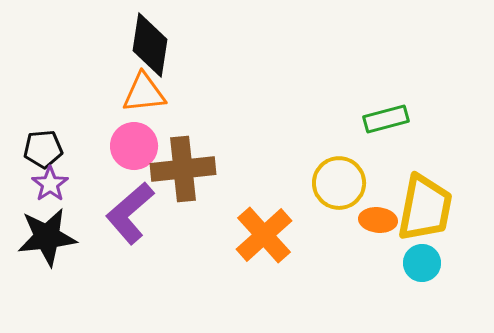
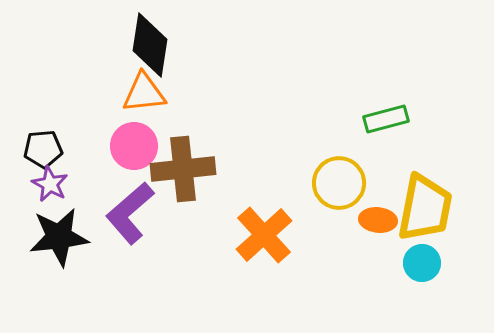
purple star: rotated 9 degrees counterclockwise
black star: moved 12 px right
